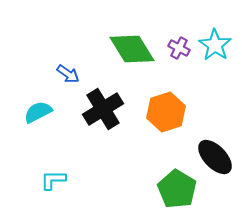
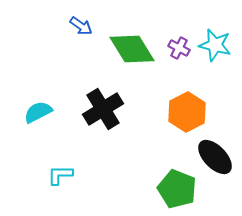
cyan star: rotated 20 degrees counterclockwise
blue arrow: moved 13 px right, 48 px up
orange hexagon: moved 21 px right; rotated 9 degrees counterclockwise
cyan L-shape: moved 7 px right, 5 px up
green pentagon: rotated 9 degrees counterclockwise
